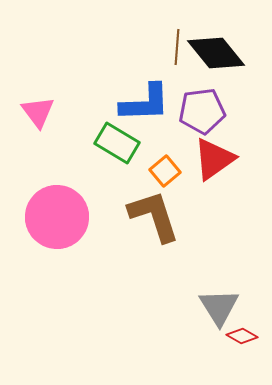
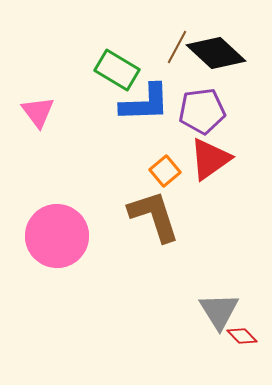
brown line: rotated 24 degrees clockwise
black diamond: rotated 8 degrees counterclockwise
green rectangle: moved 73 px up
red triangle: moved 4 px left
pink circle: moved 19 px down
gray triangle: moved 4 px down
red diamond: rotated 16 degrees clockwise
